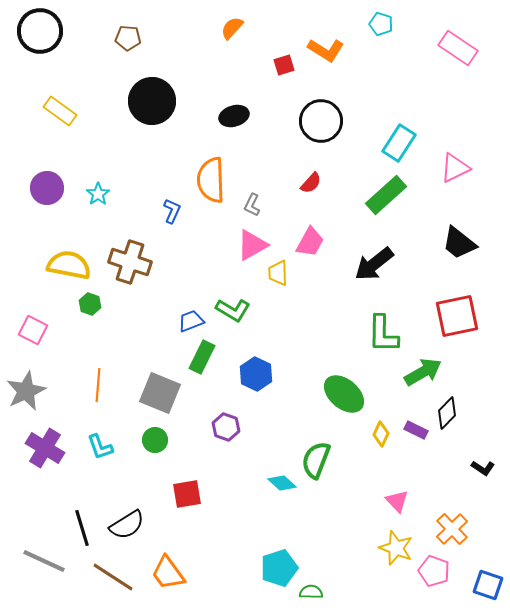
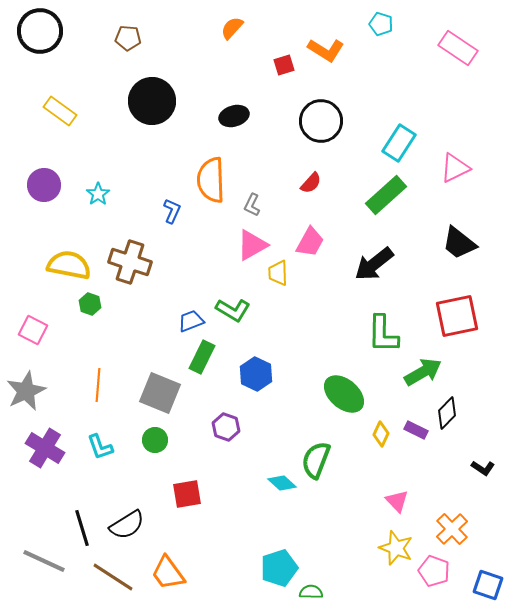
purple circle at (47, 188): moved 3 px left, 3 px up
